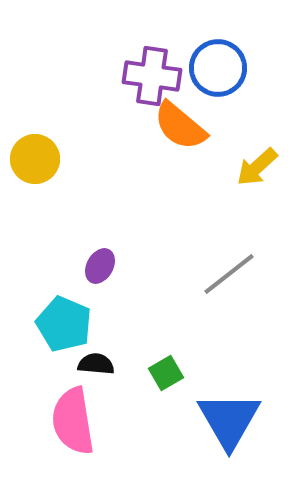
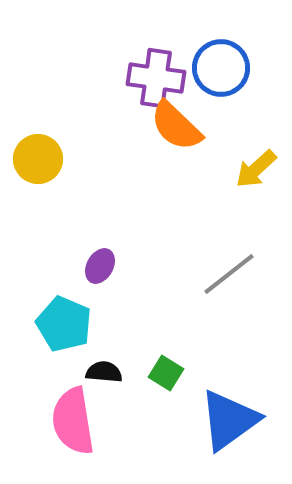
blue circle: moved 3 px right
purple cross: moved 4 px right, 2 px down
orange semicircle: moved 4 px left; rotated 4 degrees clockwise
yellow circle: moved 3 px right
yellow arrow: moved 1 px left, 2 px down
black semicircle: moved 8 px right, 8 px down
green square: rotated 28 degrees counterclockwise
blue triangle: rotated 24 degrees clockwise
